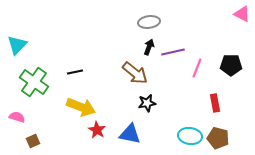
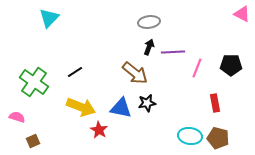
cyan triangle: moved 32 px right, 27 px up
purple line: rotated 10 degrees clockwise
black line: rotated 21 degrees counterclockwise
red star: moved 2 px right
blue triangle: moved 9 px left, 26 px up
